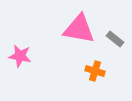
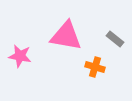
pink triangle: moved 13 px left, 7 px down
orange cross: moved 4 px up
